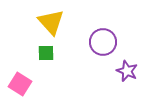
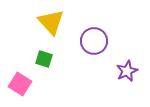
purple circle: moved 9 px left, 1 px up
green square: moved 2 px left, 6 px down; rotated 18 degrees clockwise
purple star: rotated 25 degrees clockwise
